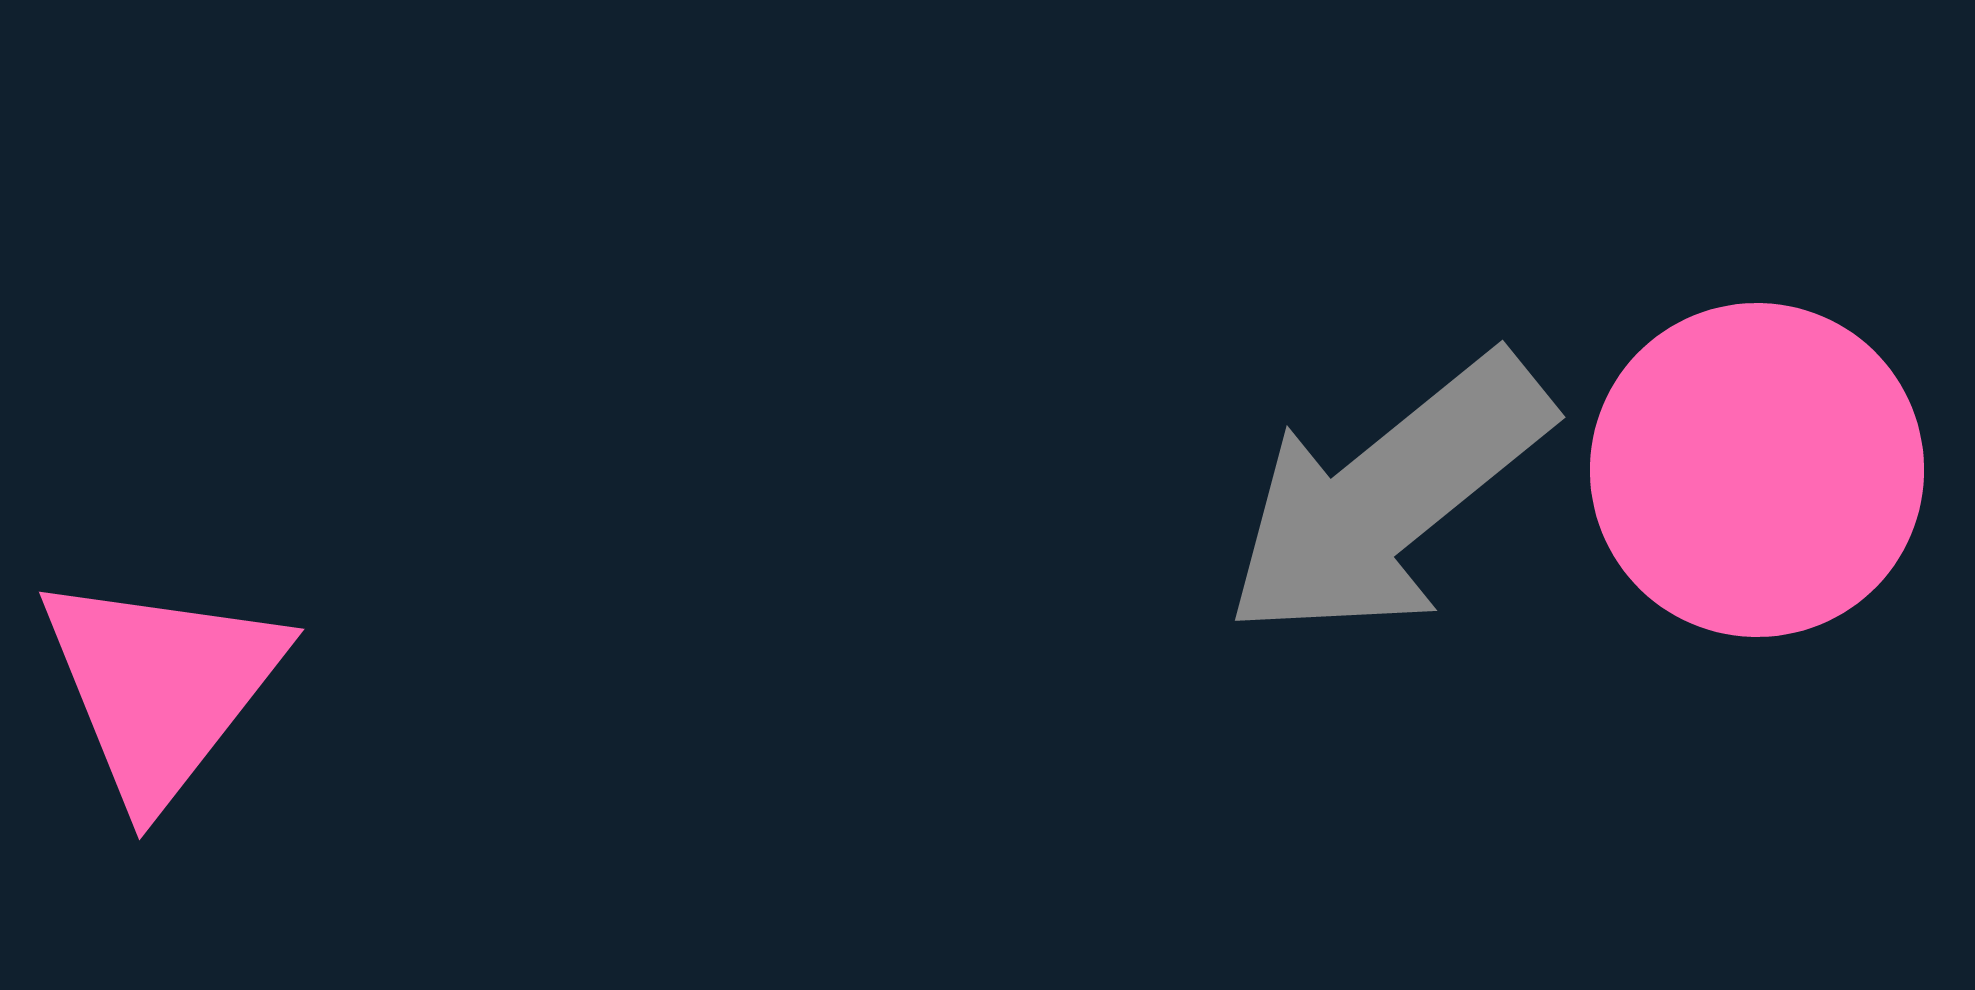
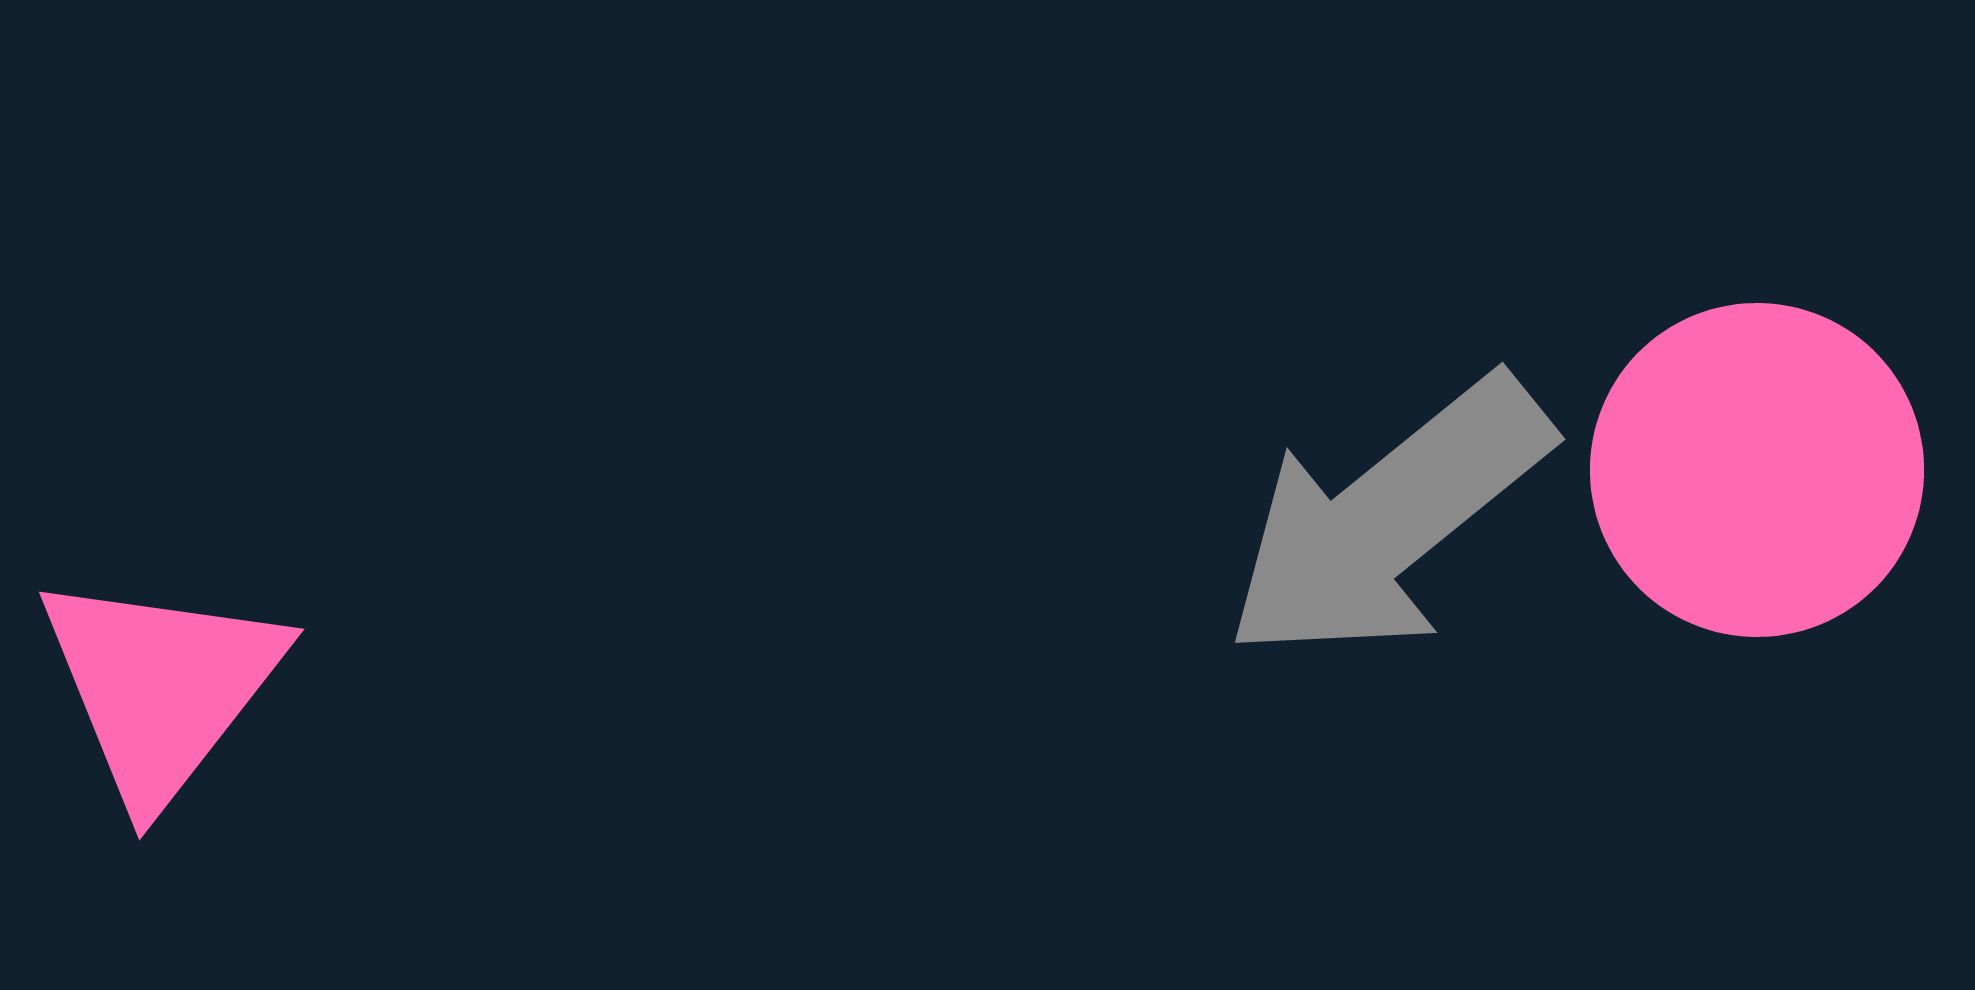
gray arrow: moved 22 px down
